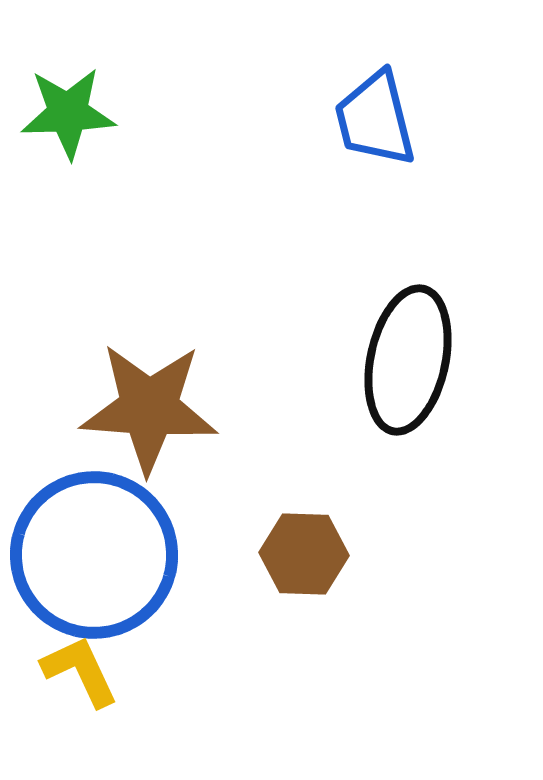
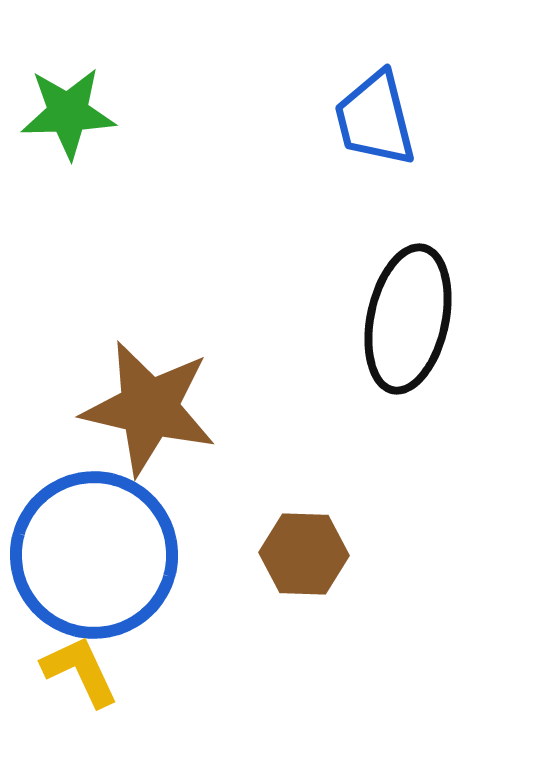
black ellipse: moved 41 px up
brown star: rotated 9 degrees clockwise
